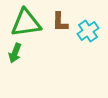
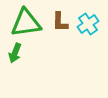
cyan cross: moved 7 px up
